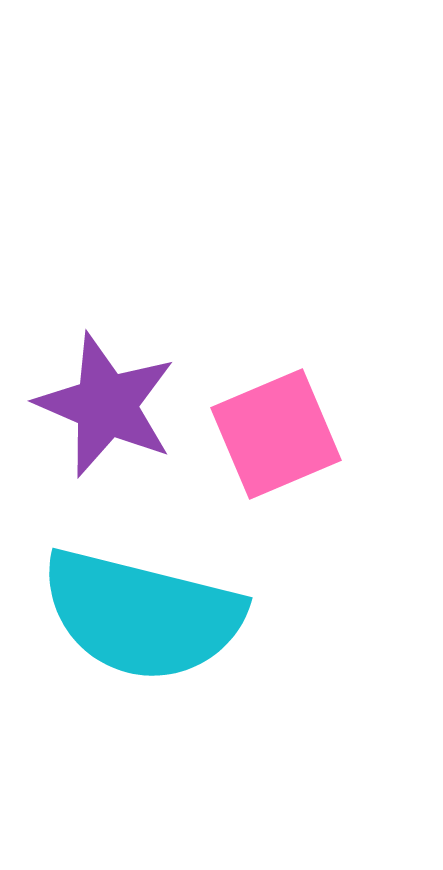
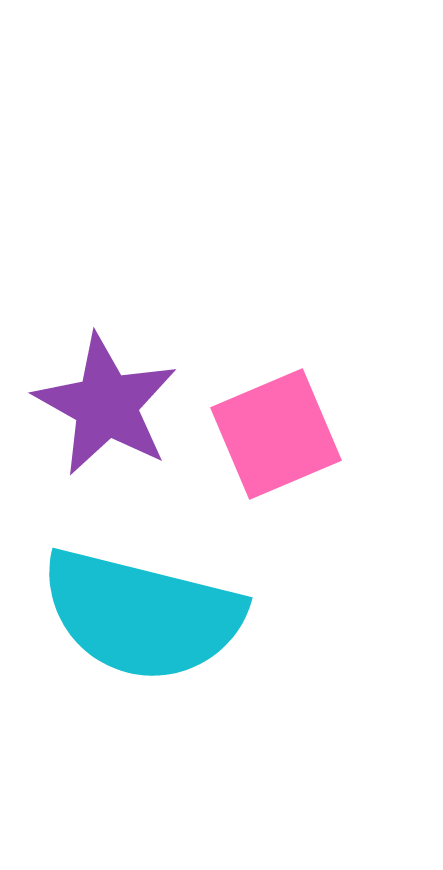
purple star: rotated 6 degrees clockwise
